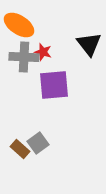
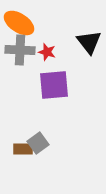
orange ellipse: moved 2 px up
black triangle: moved 2 px up
red star: moved 4 px right
gray cross: moved 4 px left, 7 px up
brown rectangle: moved 3 px right; rotated 42 degrees counterclockwise
